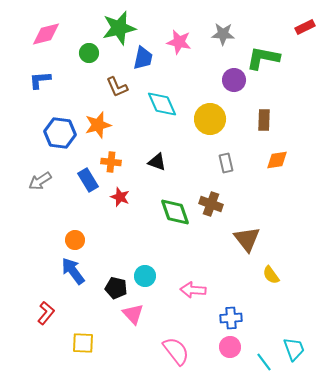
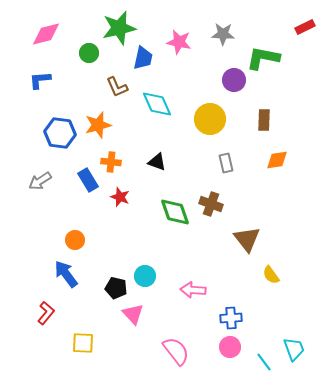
cyan diamond: moved 5 px left
blue arrow: moved 7 px left, 3 px down
